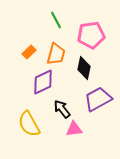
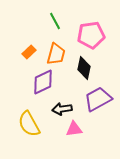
green line: moved 1 px left, 1 px down
black arrow: rotated 60 degrees counterclockwise
